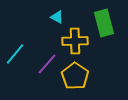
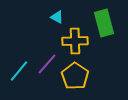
cyan line: moved 4 px right, 17 px down
